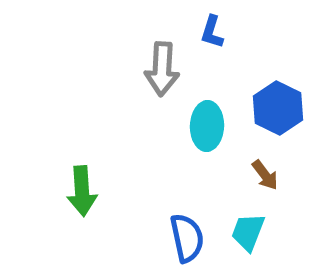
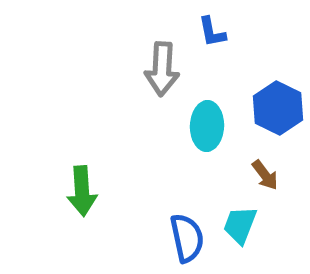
blue L-shape: rotated 28 degrees counterclockwise
cyan trapezoid: moved 8 px left, 7 px up
